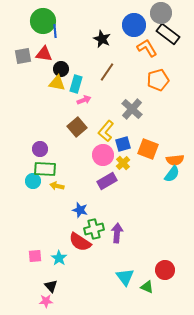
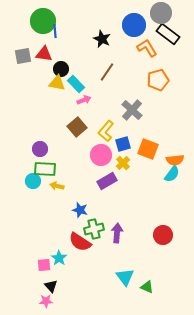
cyan rectangle: rotated 60 degrees counterclockwise
gray cross: moved 1 px down
pink circle: moved 2 px left
pink square: moved 9 px right, 9 px down
red circle: moved 2 px left, 35 px up
